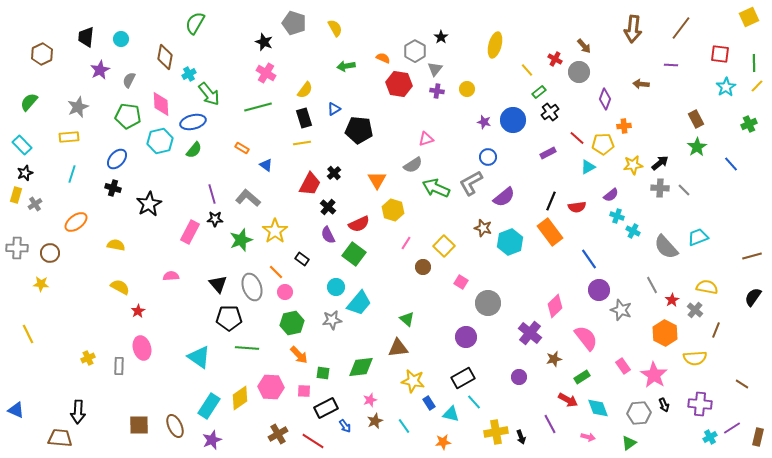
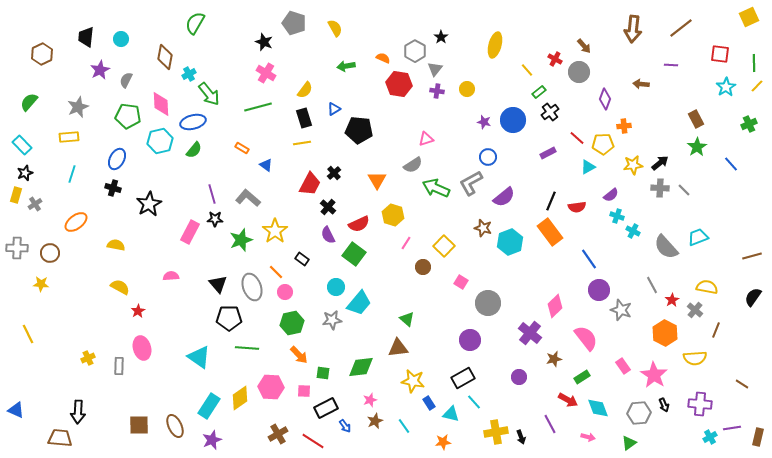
brown line at (681, 28): rotated 15 degrees clockwise
gray semicircle at (129, 80): moved 3 px left
blue ellipse at (117, 159): rotated 15 degrees counterclockwise
yellow hexagon at (393, 210): moved 5 px down
purple circle at (466, 337): moved 4 px right, 3 px down
purple line at (732, 428): rotated 24 degrees clockwise
